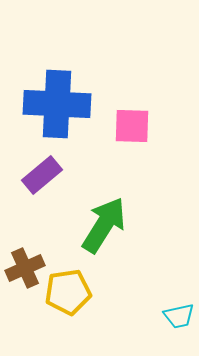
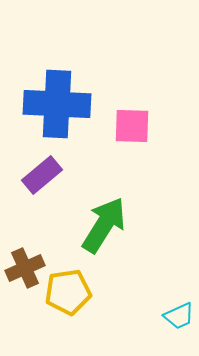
cyan trapezoid: rotated 12 degrees counterclockwise
